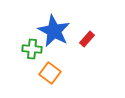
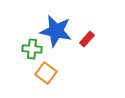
blue star: moved 2 px right; rotated 16 degrees counterclockwise
orange square: moved 4 px left
